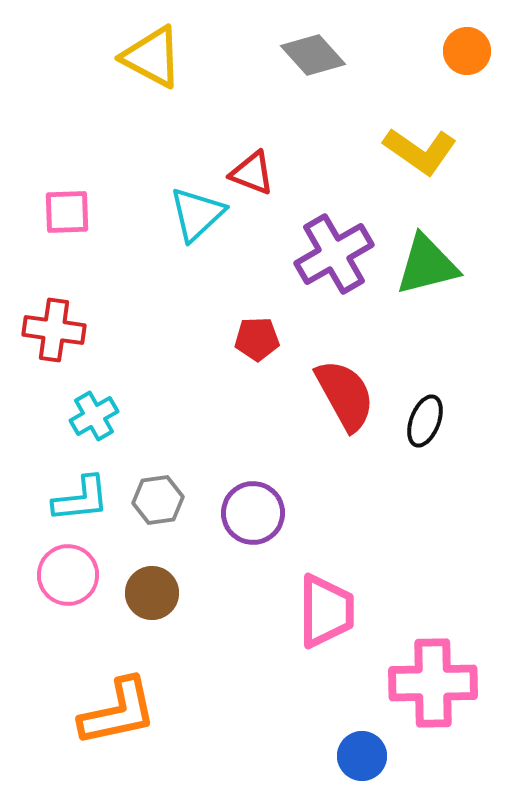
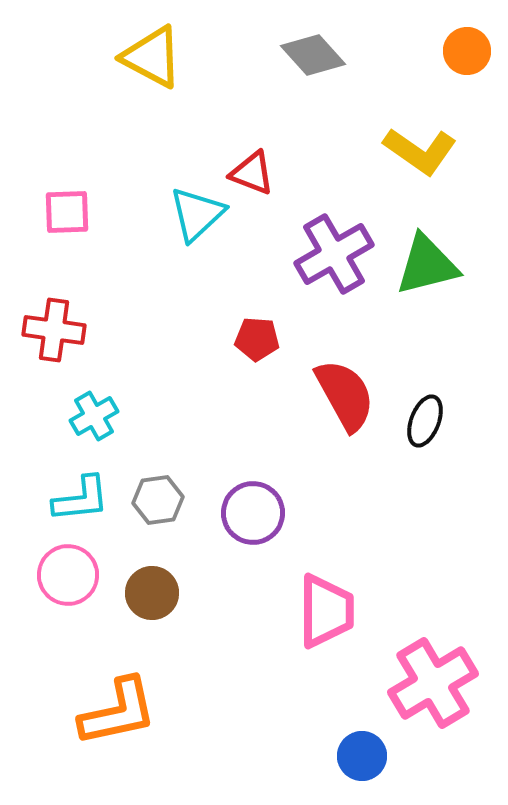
red pentagon: rotated 6 degrees clockwise
pink cross: rotated 30 degrees counterclockwise
